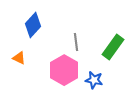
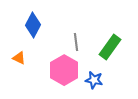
blue diamond: rotated 15 degrees counterclockwise
green rectangle: moved 3 px left
